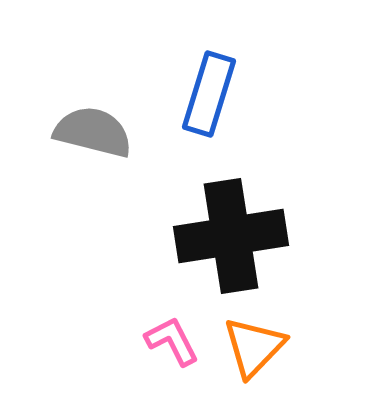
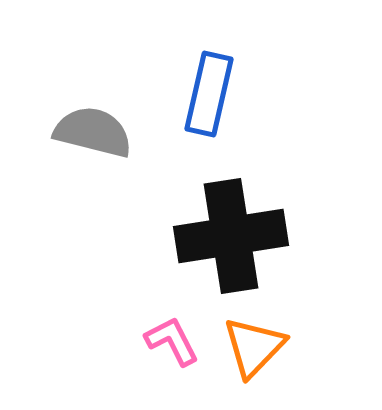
blue rectangle: rotated 4 degrees counterclockwise
